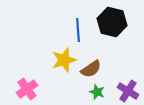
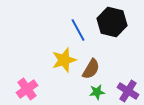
blue line: rotated 25 degrees counterclockwise
brown semicircle: rotated 25 degrees counterclockwise
green star: rotated 28 degrees counterclockwise
